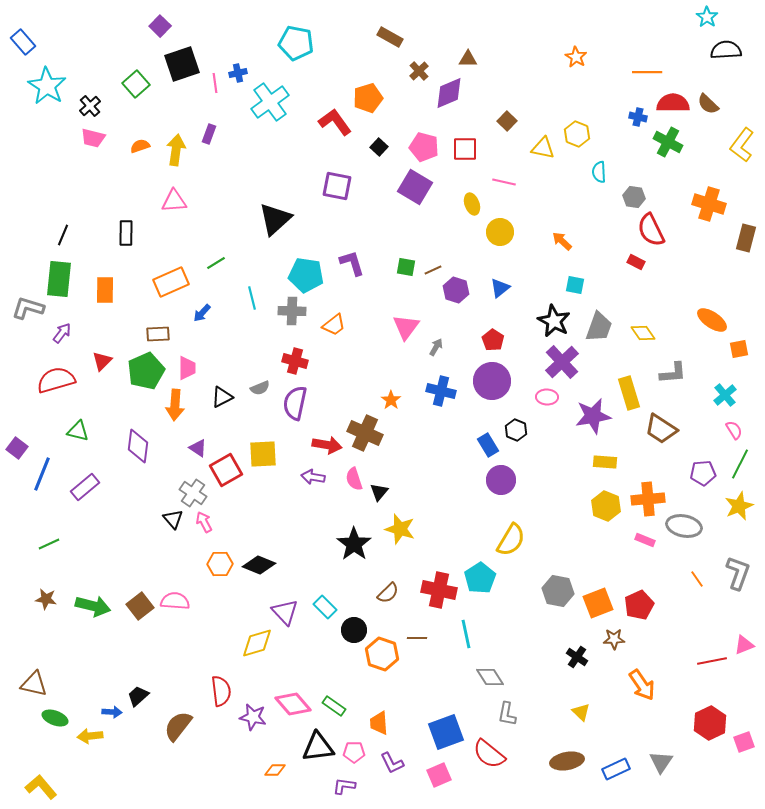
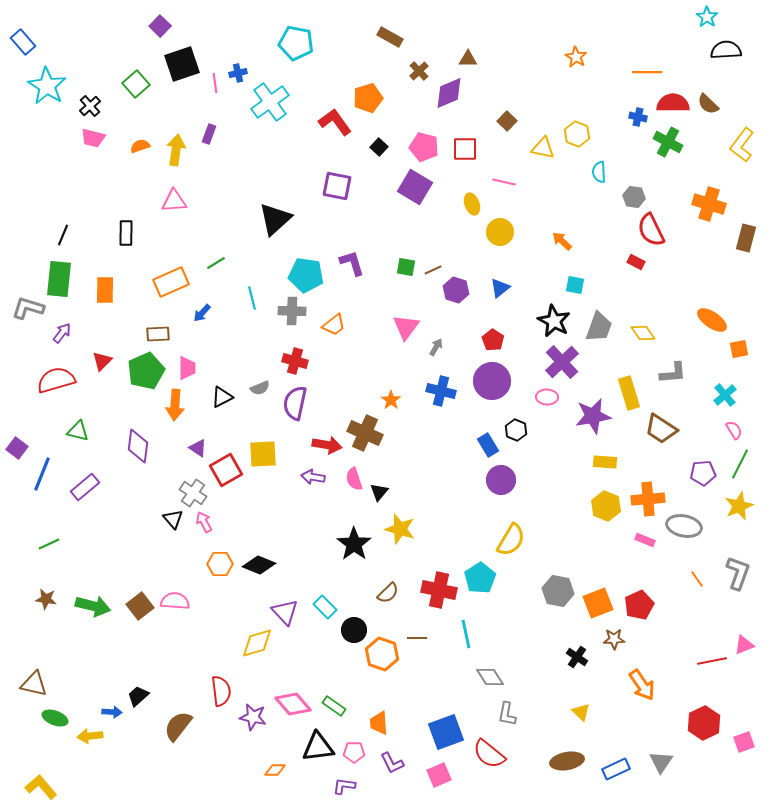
red hexagon at (710, 723): moved 6 px left
